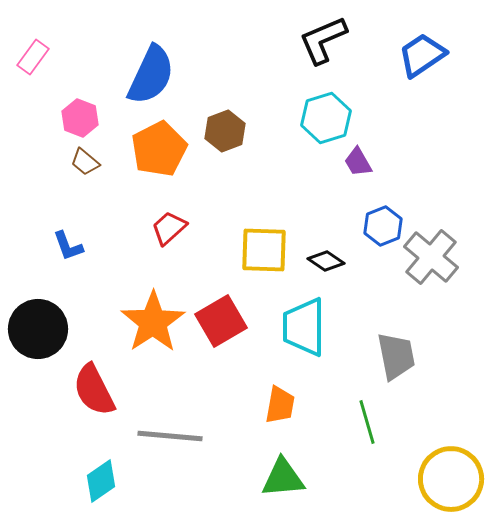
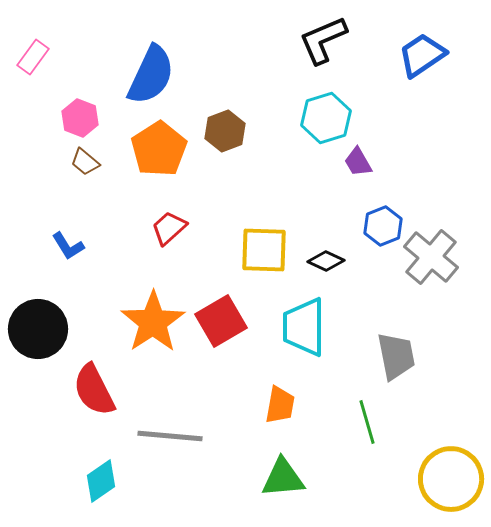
orange pentagon: rotated 6 degrees counterclockwise
blue L-shape: rotated 12 degrees counterclockwise
black diamond: rotated 9 degrees counterclockwise
